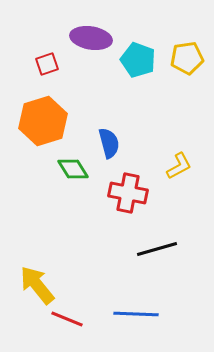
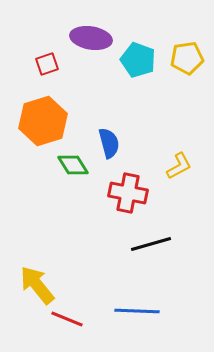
green diamond: moved 4 px up
black line: moved 6 px left, 5 px up
blue line: moved 1 px right, 3 px up
